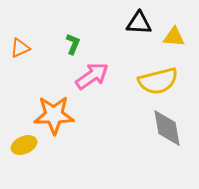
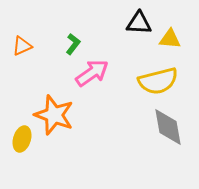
yellow triangle: moved 4 px left, 2 px down
green L-shape: rotated 15 degrees clockwise
orange triangle: moved 2 px right, 2 px up
pink arrow: moved 3 px up
orange star: rotated 21 degrees clockwise
gray diamond: moved 1 px right, 1 px up
yellow ellipse: moved 2 px left, 6 px up; rotated 50 degrees counterclockwise
